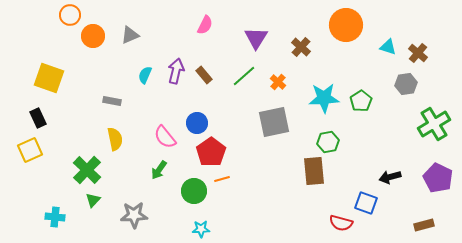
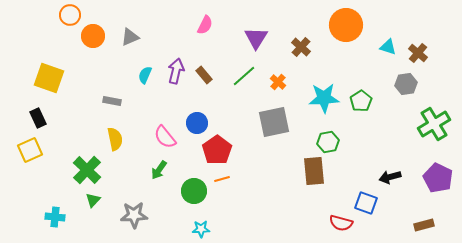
gray triangle at (130, 35): moved 2 px down
red pentagon at (211, 152): moved 6 px right, 2 px up
